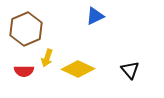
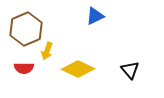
yellow arrow: moved 7 px up
red semicircle: moved 3 px up
